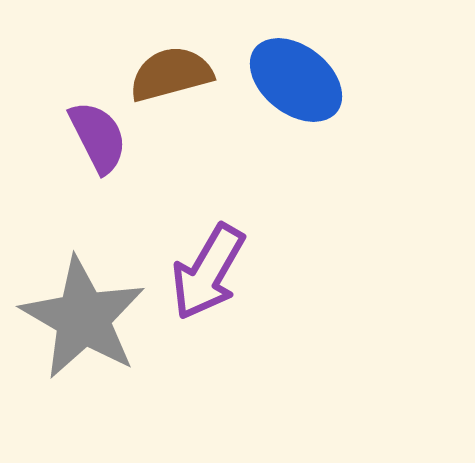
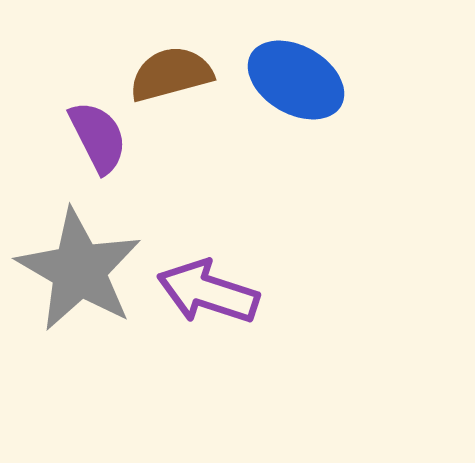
blue ellipse: rotated 8 degrees counterclockwise
purple arrow: moved 20 px down; rotated 78 degrees clockwise
gray star: moved 4 px left, 48 px up
